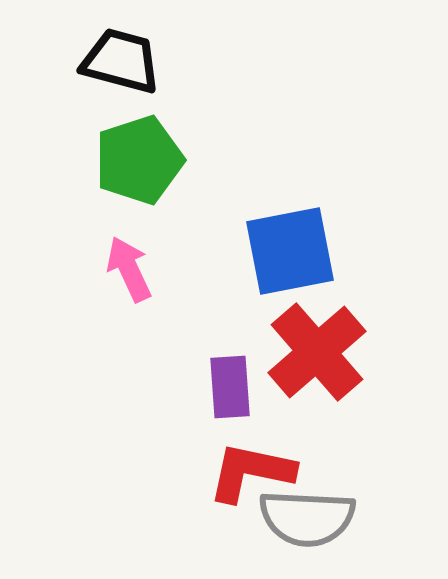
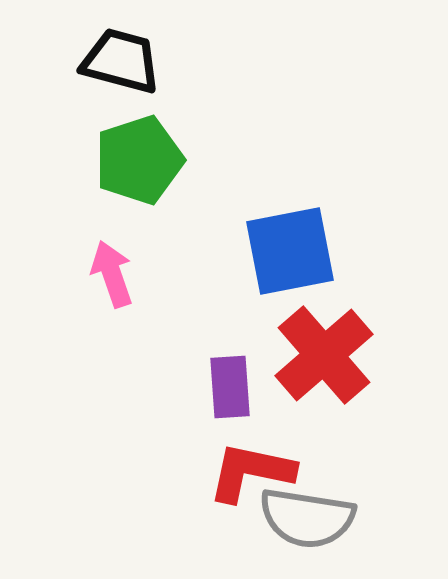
pink arrow: moved 17 px left, 5 px down; rotated 6 degrees clockwise
red cross: moved 7 px right, 3 px down
gray semicircle: rotated 6 degrees clockwise
